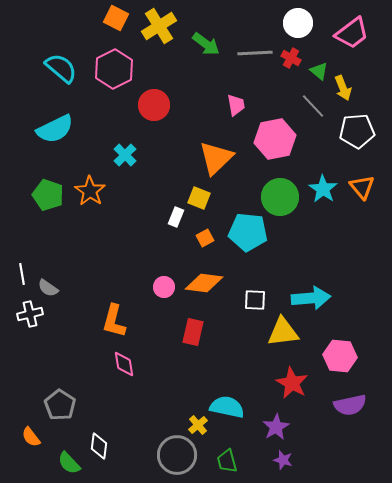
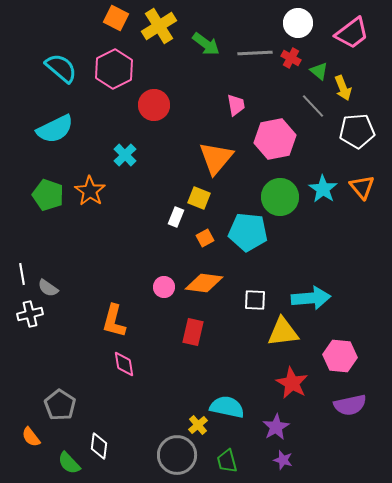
orange triangle at (216, 158): rotated 6 degrees counterclockwise
